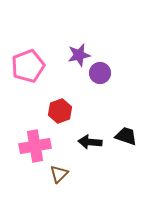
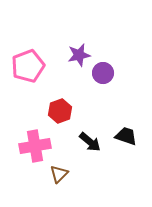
purple circle: moved 3 px right
black arrow: rotated 145 degrees counterclockwise
